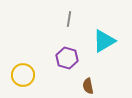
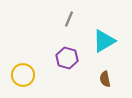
gray line: rotated 14 degrees clockwise
brown semicircle: moved 17 px right, 7 px up
